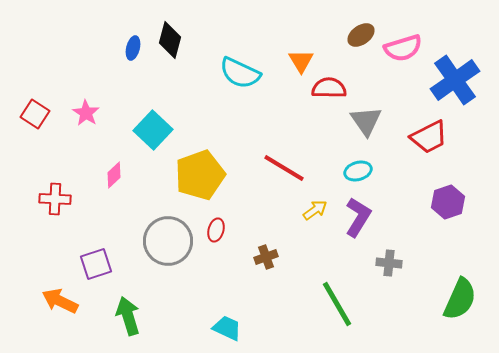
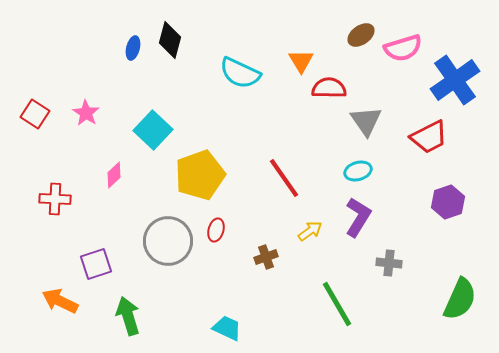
red line: moved 10 px down; rotated 24 degrees clockwise
yellow arrow: moved 5 px left, 21 px down
